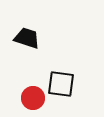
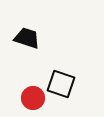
black square: rotated 12 degrees clockwise
